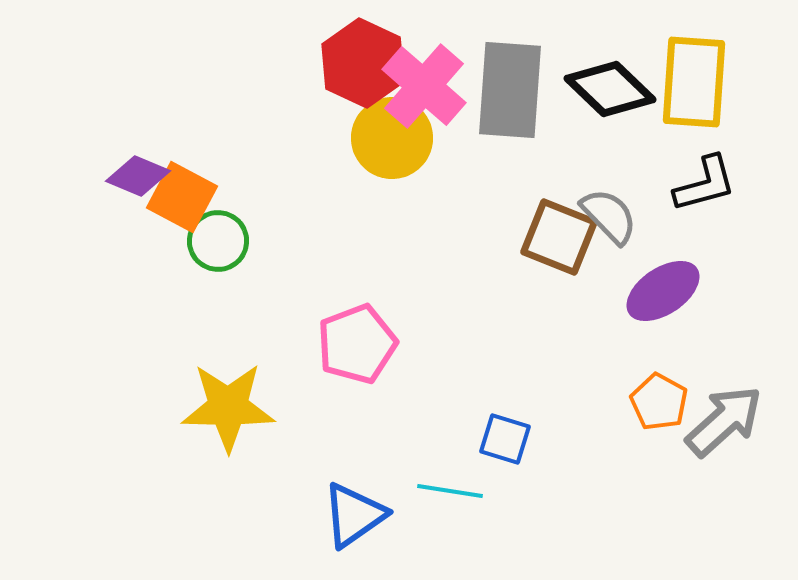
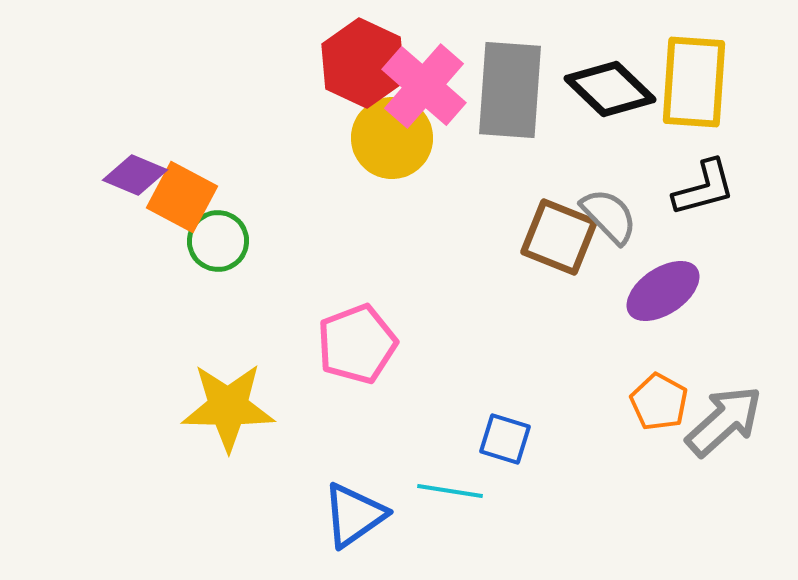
purple diamond: moved 3 px left, 1 px up
black L-shape: moved 1 px left, 4 px down
